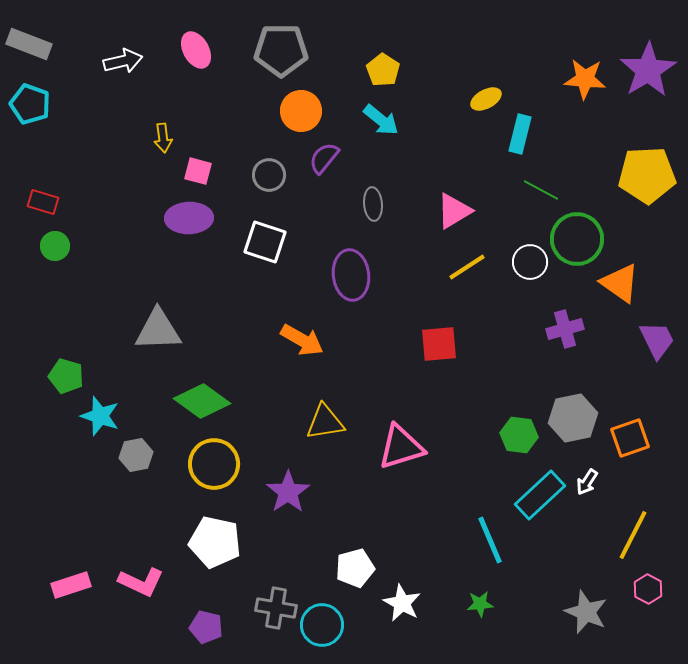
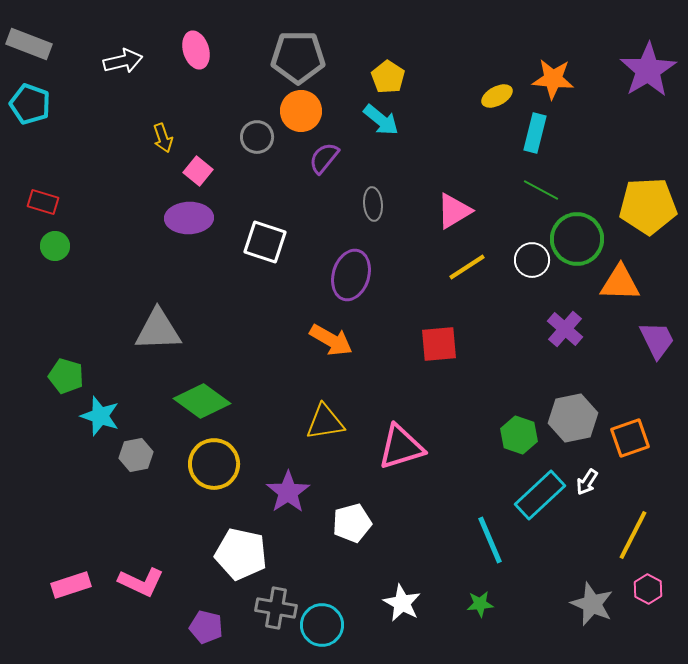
pink ellipse at (196, 50): rotated 12 degrees clockwise
gray pentagon at (281, 50): moved 17 px right, 7 px down
yellow pentagon at (383, 70): moved 5 px right, 7 px down
orange star at (585, 79): moved 32 px left
yellow ellipse at (486, 99): moved 11 px right, 3 px up
cyan rectangle at (520, 134): moved 15 px right, 1 px up
yellow arrow at (163, 138): rotated 12 degrees counterclockwise
pink square at (198, 171): rotated 24 degrees clockwise
gray circle at (269, 175): moved 12 px left, 38 px up
yellow pentagon at (647, 175): moved 1 px right, 31 px down
white circle at (530, 262): moved 2 px right, 2 px up
purple ellipse at (351, 275): rotated 24 degrees clockwise
orange triangle at (620, 283): rotated 33 degrees counterclockwise
purple cross at (565, 329): rotated 33 degrees counterclockwise
orange arrow at (302, 340): moved 29 px right
green hexagon at (519, 435): rotated 12 degrees clockwise
white pentagon at (215, 542): moved 26 px right, 12 px down
white pentagon at (355, 568): moved 3 px left, 45 px up
gray star at (586, 612): moved 6 px right, 8 px up
